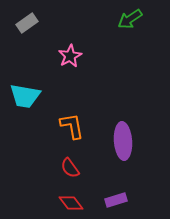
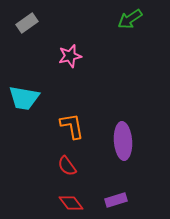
pink star: rotated 15 degrees clockwise
cyan trapezoid: moved 1 px left, 2 px down
red semicircle: moved 3 px left, 2 px up
